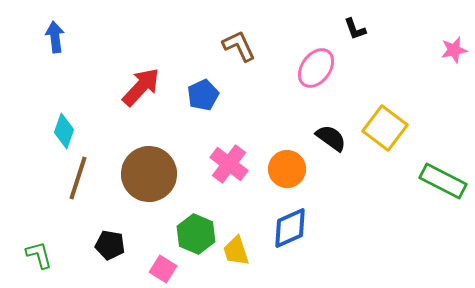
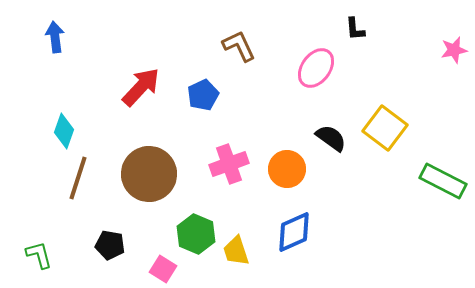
black L-shape: rotated 15 degrees clockwise
pink cross: rotated 33 degrees clockwise
blue diamond: moved 4 px right, 4 px down
